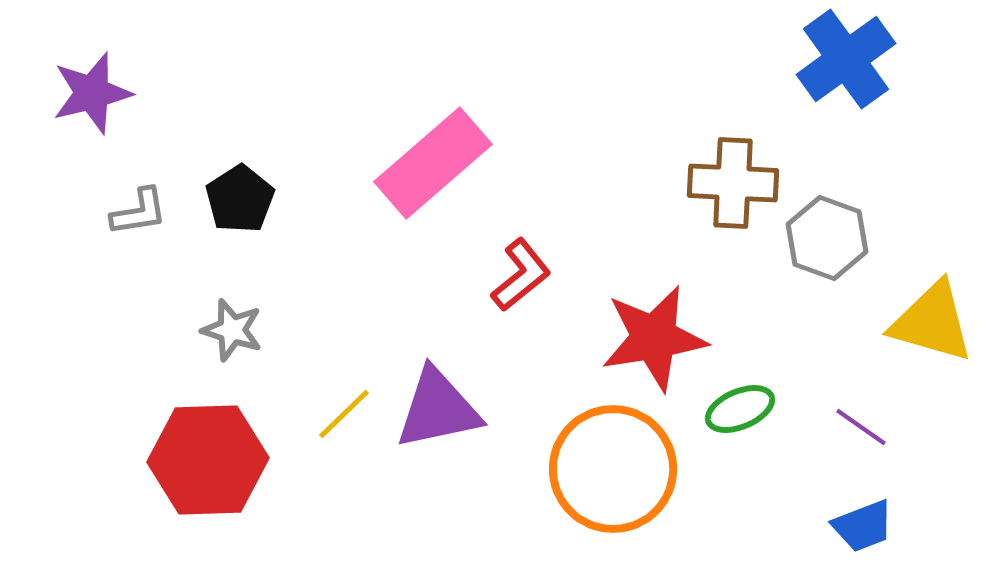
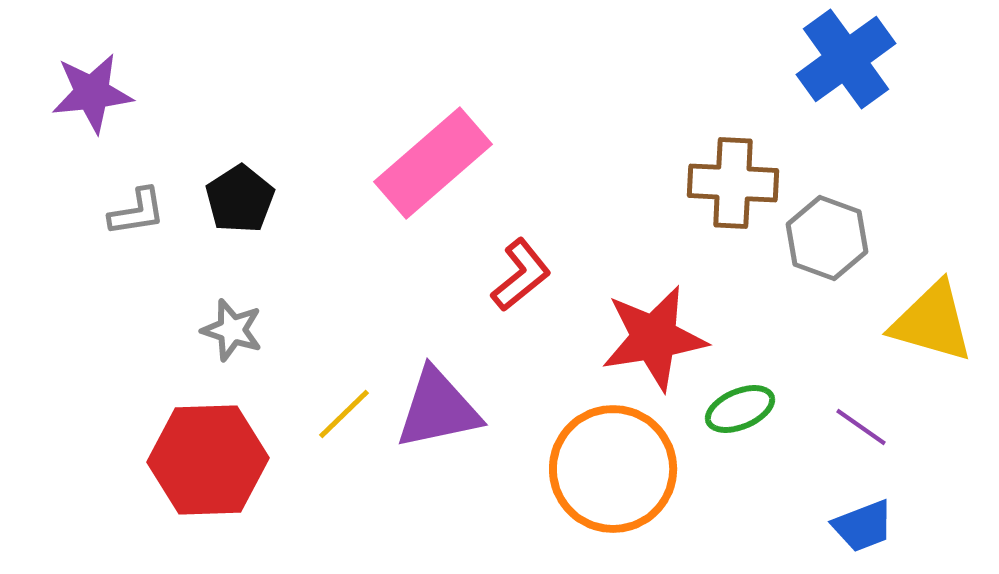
purple star: rotated 8 degrees clockwise
gray L-shape: moved 2 px left
